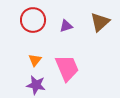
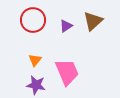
brown triangle: moved 7 px left, 1 px up
purple triangle: rotated 16 degrees counterclockwise
pink trapezoid: moved 4 px down
